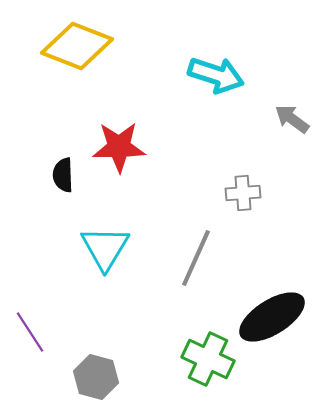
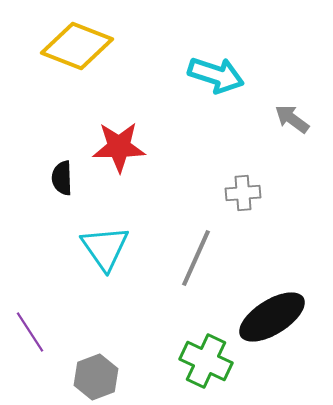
black semicircle: moved 1 px left, 3 px down
cyan triangle: rotated 6 degrees counterclockwise
green cross: moved 2 px left, 2 px down
gray hexagon: rotated 24 degrees clockwise
